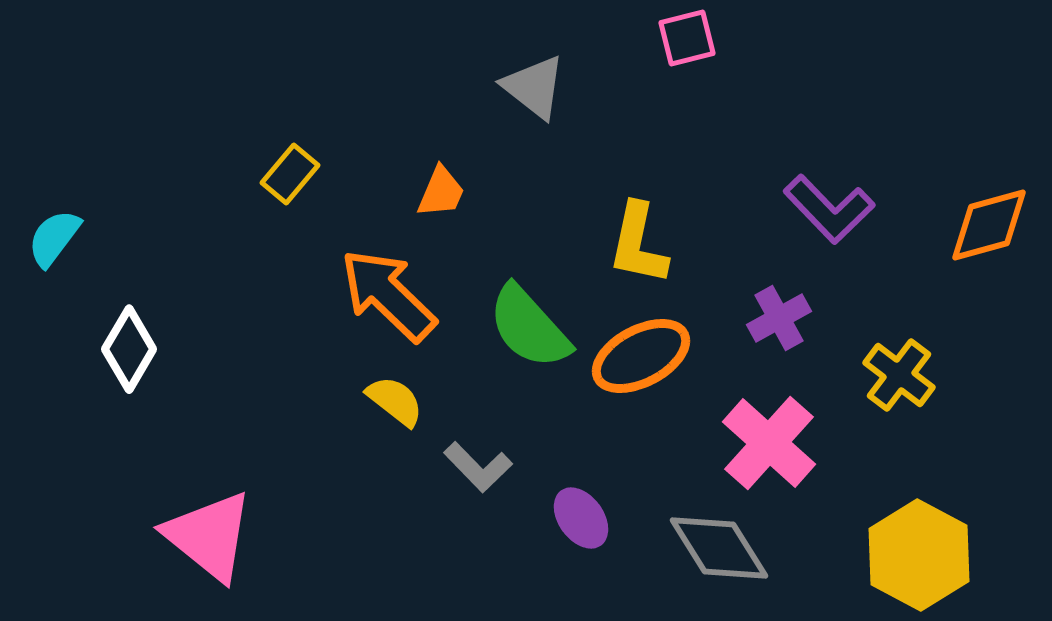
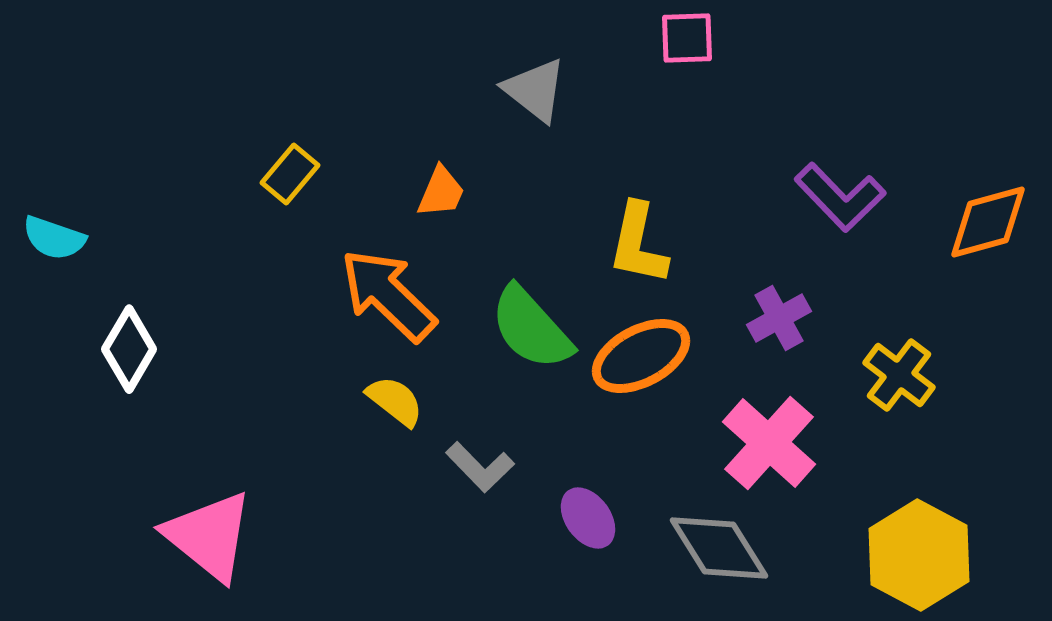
pink square: rotated 12 degrees clockwise
gray triangle: moved 1 px right, 3 px down
purple L-shape: moved 11 px right, 12 px up
orange diamond: moved 1 px left, 3 px up
cyan semicircle: rotated 108 degrees counterclockwise
green semicircle: moved 2 px right, 1 px down
gray L-shape: moved 2 px right
purple ellipse: moved 7 px right
